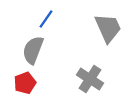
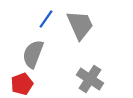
gray trapezoid: moved 28 px left, 3 px up
gray semicircle: moved 4 px down
red pentagon: moved 3 px left, 1 px down
